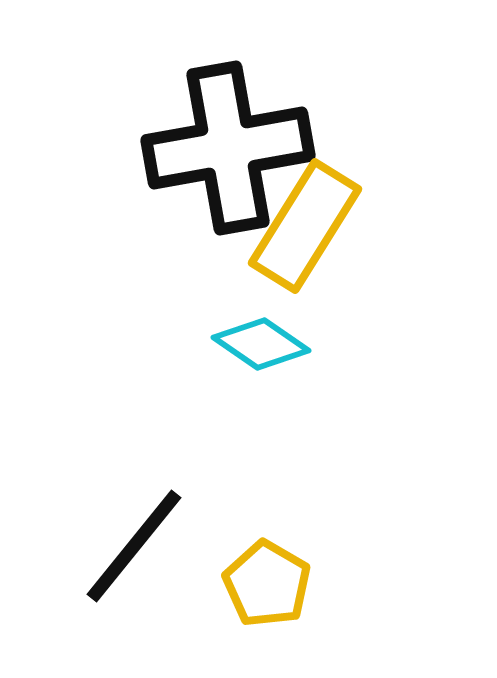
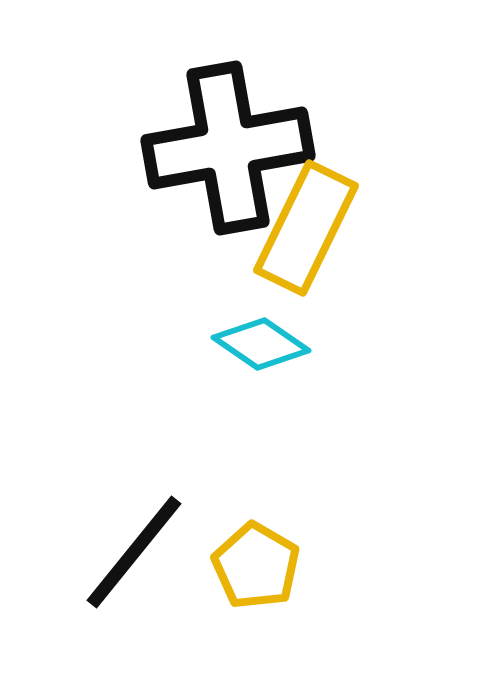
yellow rectangle: moved 1 px right, 2 px down; rotated 6 degrees counterclockwise
black line: moved 6 px down
yellow pentagon: moved 11 px left, 18 px up
